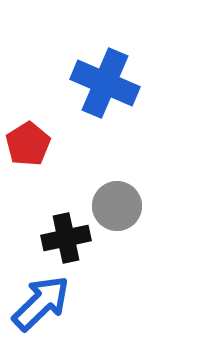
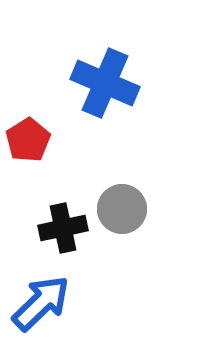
red pentagon: moved 4 px up
gray circle: moved 5 px right, 3 px down
black cross: moved 3 px left, 10 px up
